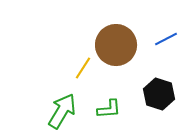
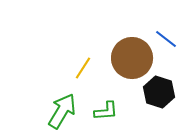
blue line: rotated 65 degrees clockwise
brown circle: moved 16 px right, 13 px down
black hexagon: moved 2 px up
green L-shape: moved 3 px left, 2 px down
